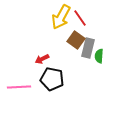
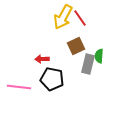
yellow arrow: moved 2 px right
brown square: moved 6 px down; rotated 30 degrees clockwise
gray rectangle: moved 16 px down
red arrow: rotated 24 degrees clockwise
pink line: rotated 10 degrees clockwise
